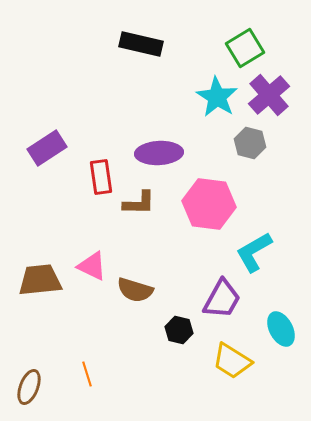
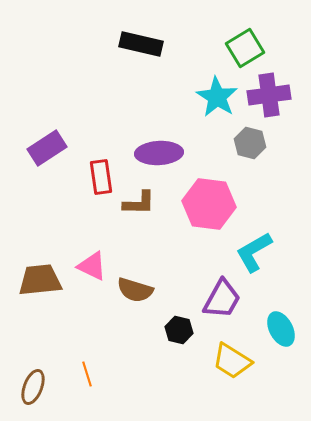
purple cross: rotated 33 degrees clockwise
brown ellipse: moved 4 px right
